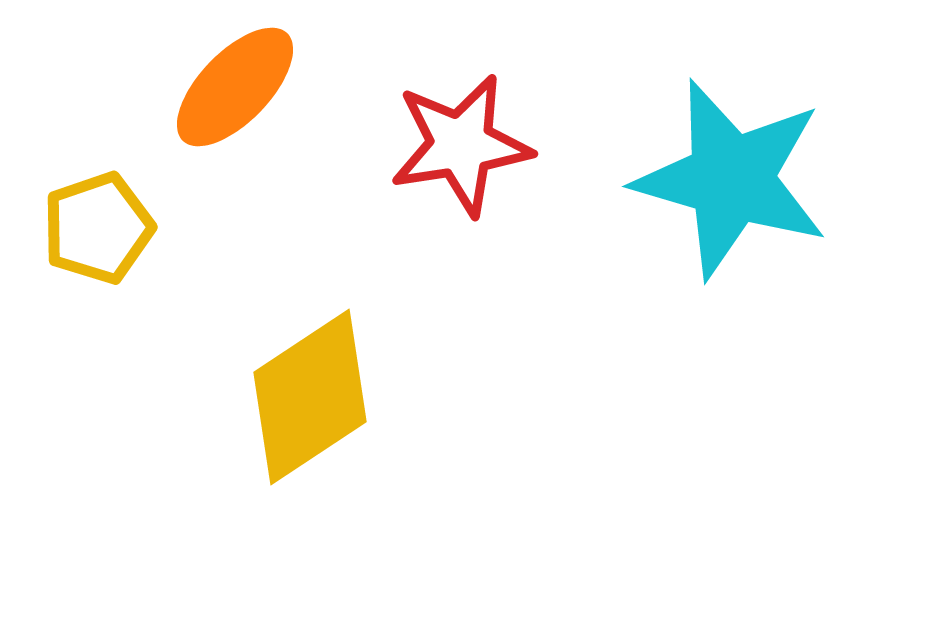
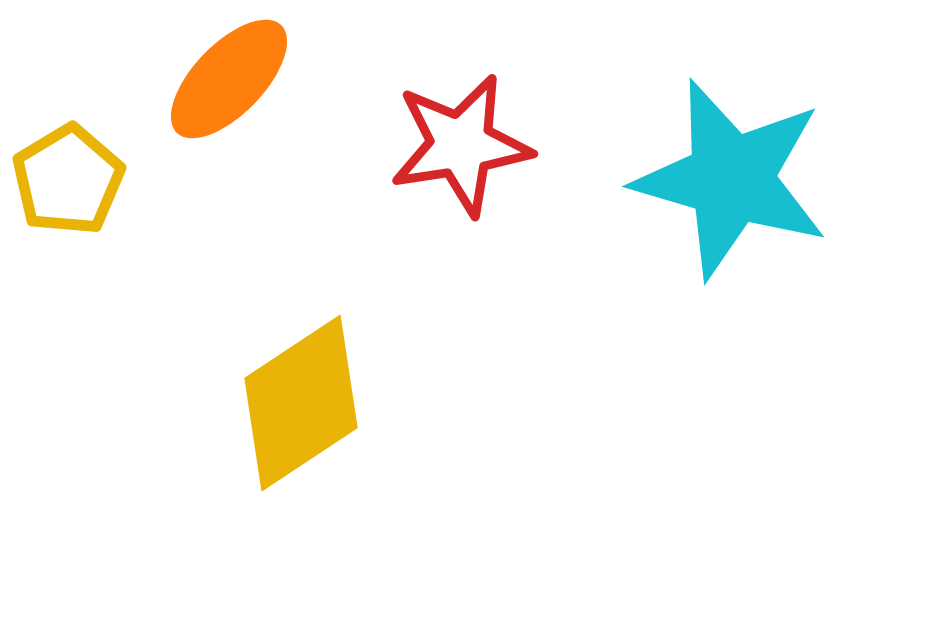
orange ellipse: moved 6 px left, 8 px up
yellow pentagon: moved 30 px left, 48 px up; rotated 12 degrees counterclockwise
yellow diamond: moved 9 px left, 6 px down
